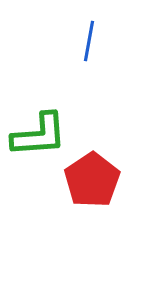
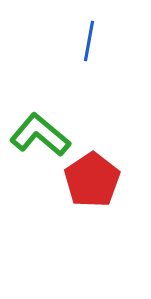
green L-shape: moved 1 px right; rotated 136 degrees counterclockwise
